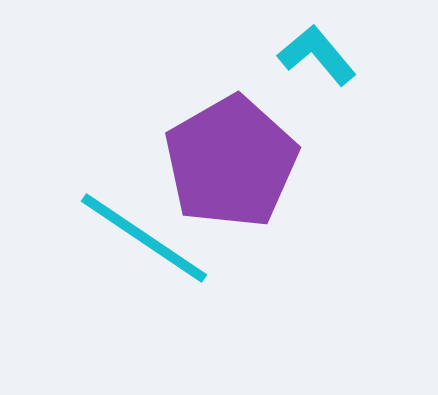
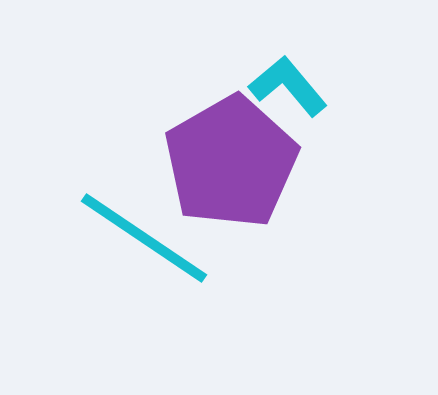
cyan L-shape: moved 29 px left, 31 px down
